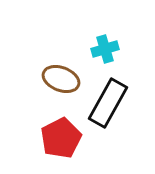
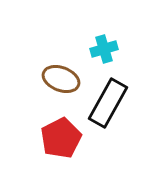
cyan cross: moved 1 px left
